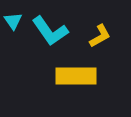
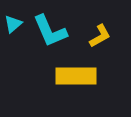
cyan triangle: moved 3 px down; rotated 24 degrees clockwise
cyan L-shape: rotated 12 degrees clockwise
